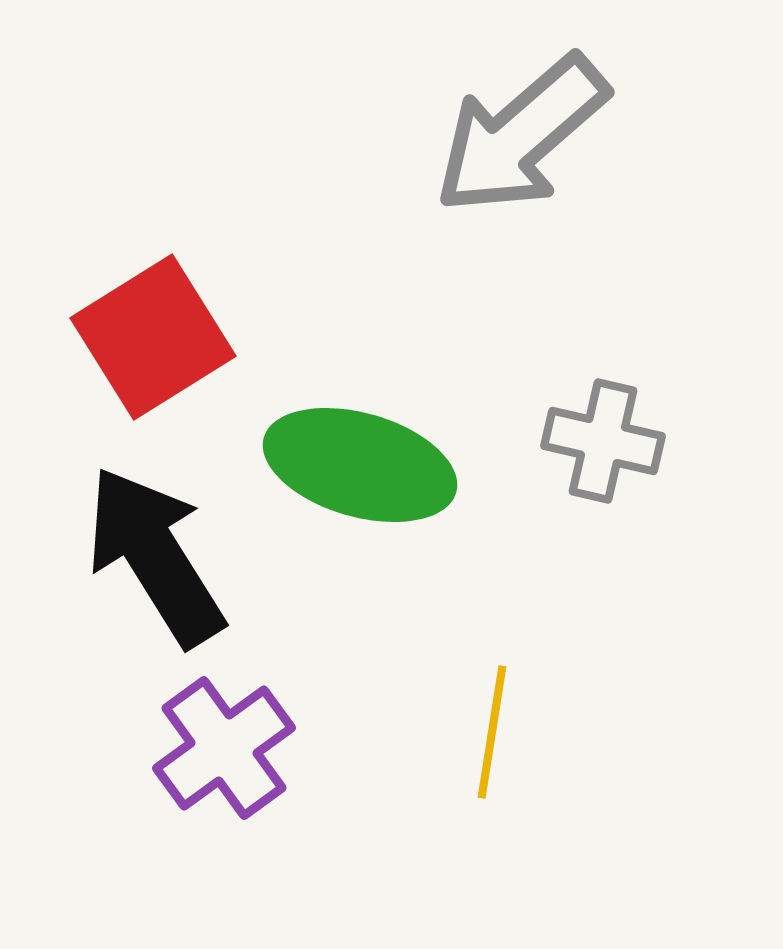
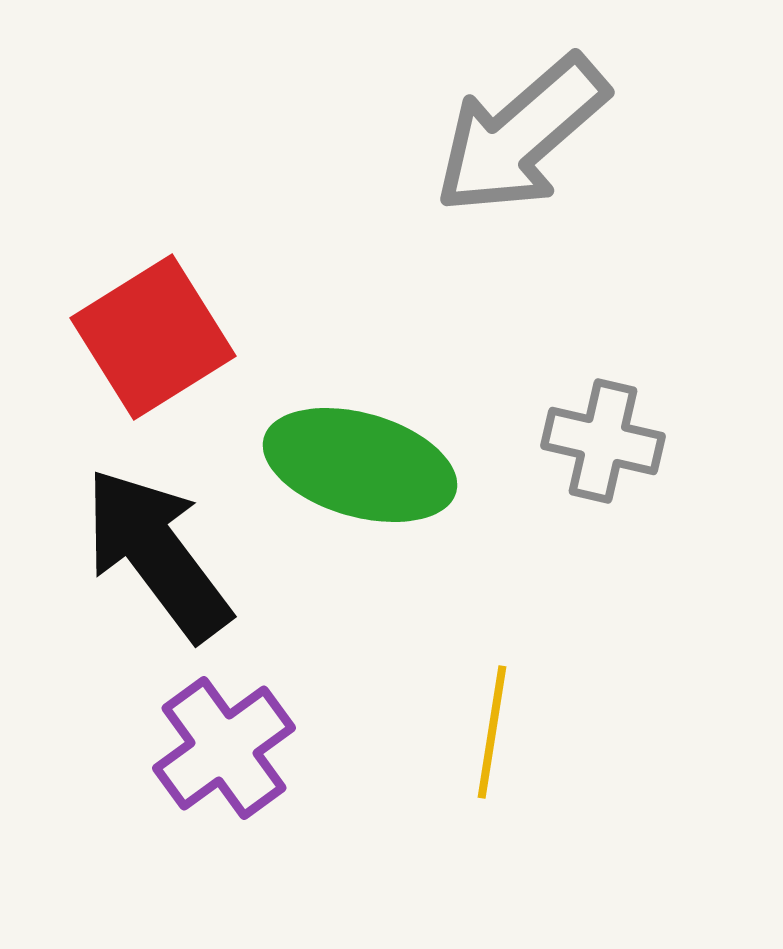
black arrow: moved 2 px right, 2 px up; rotated 5 degrees counterclockwise
